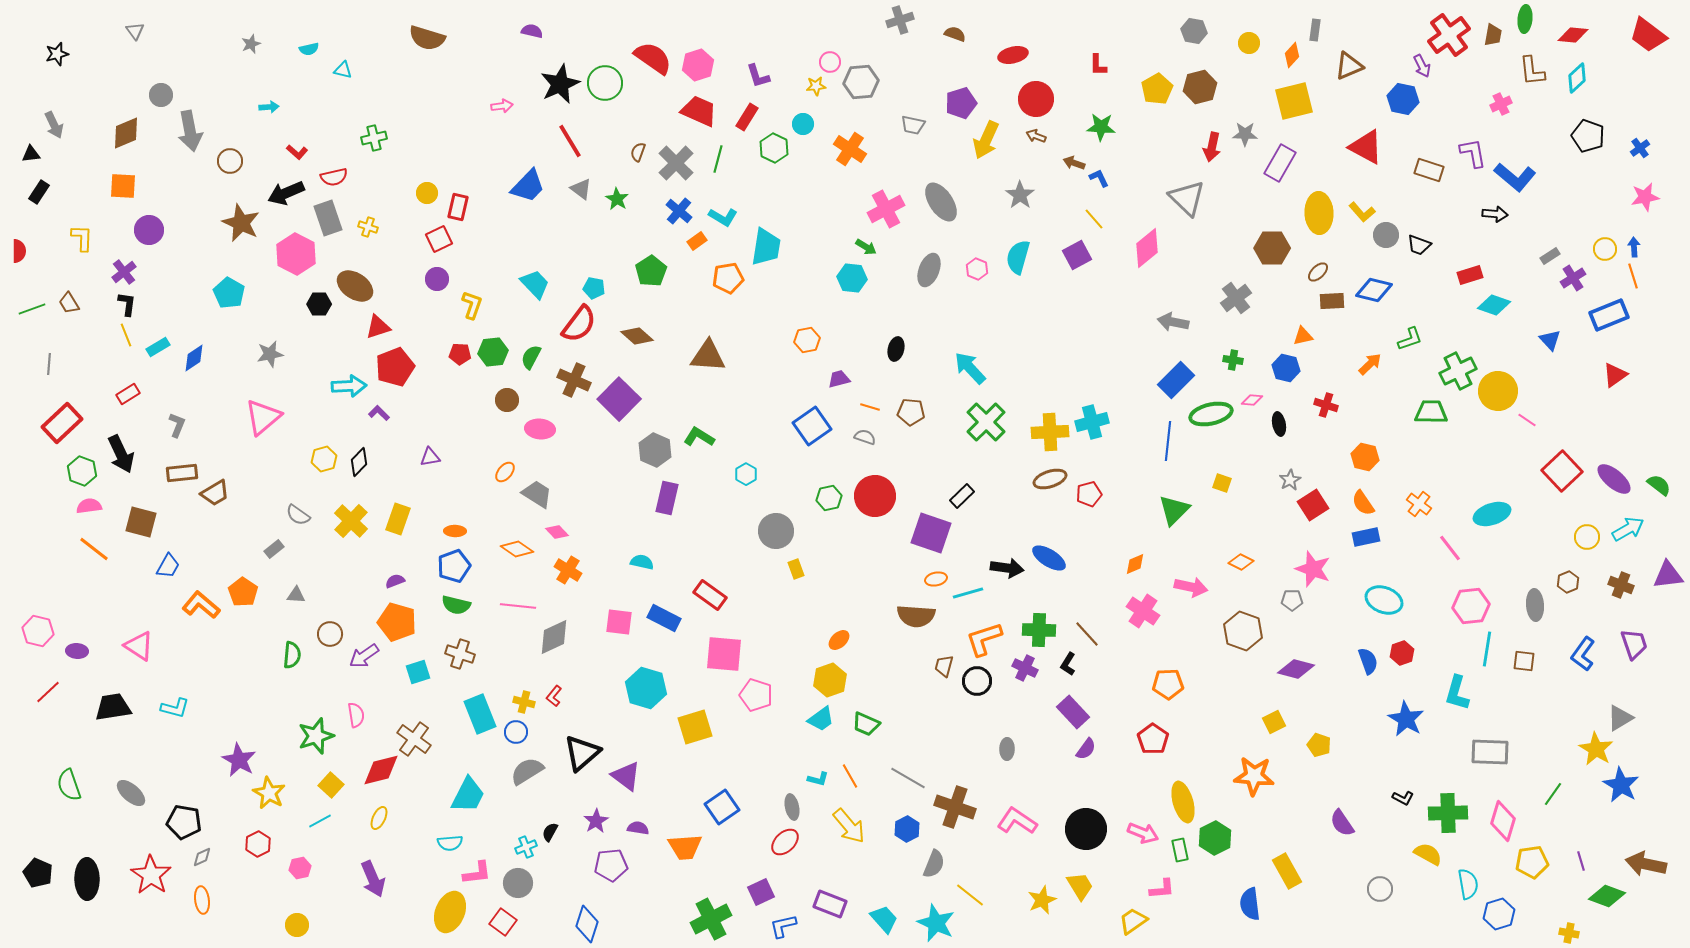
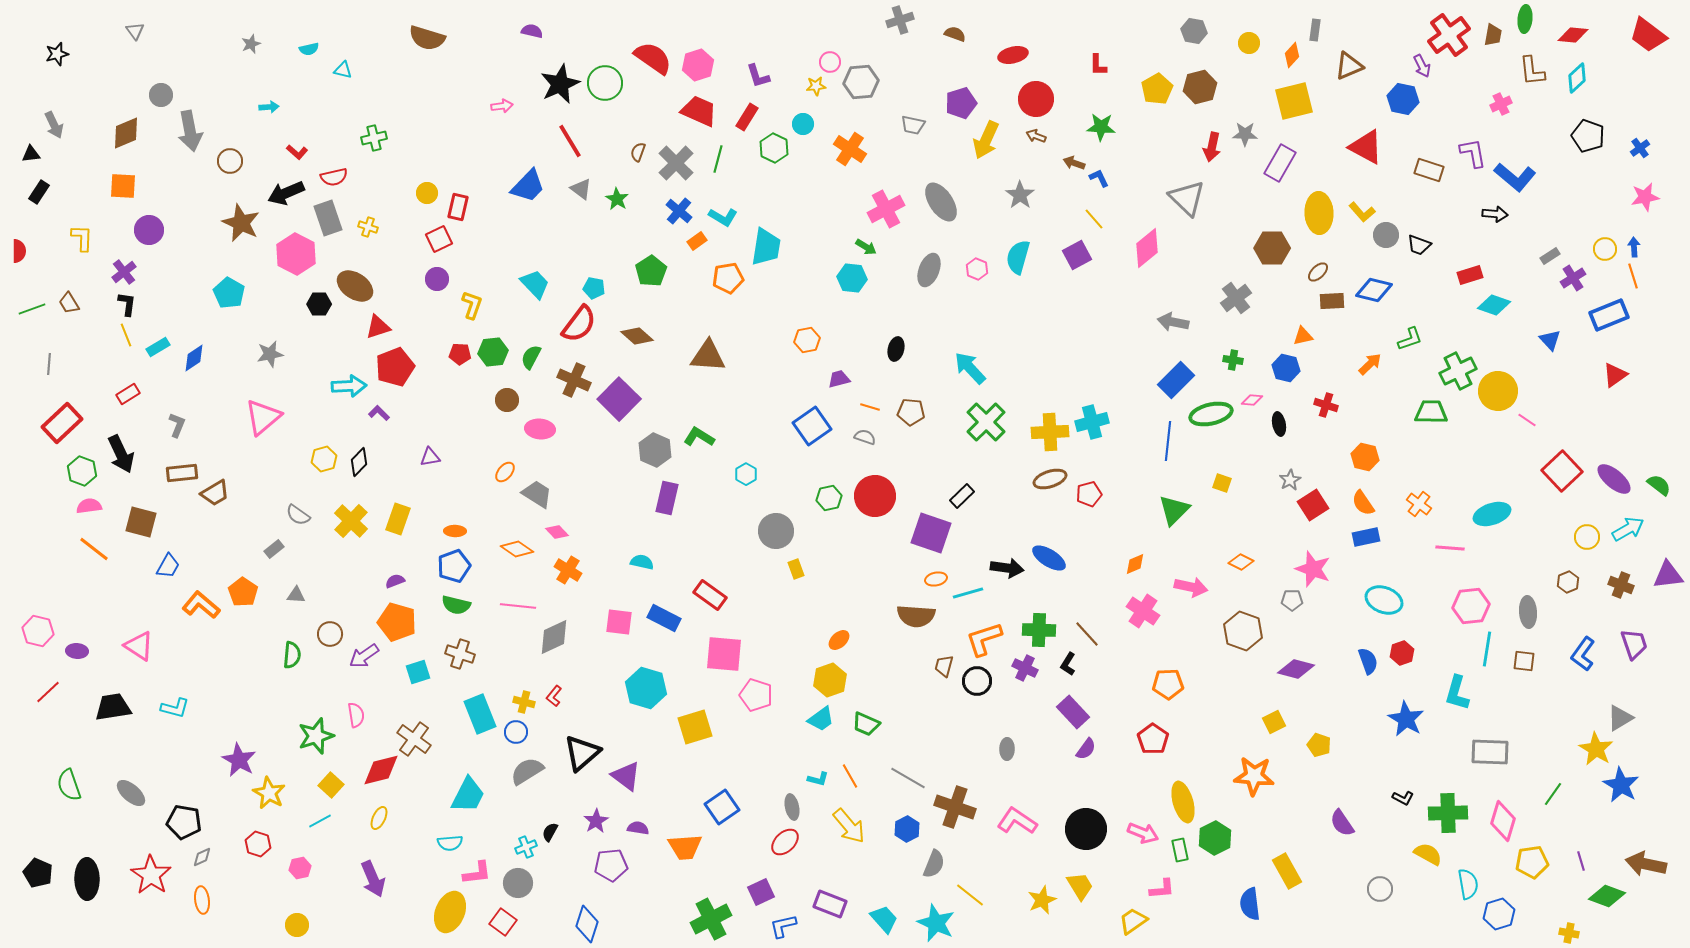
pink line at (1450, 548): rotated 48 degrees counterclockwise
gray ellipse at (1535, 605): moved 7 px left, 7 px down
red hexagon at (258, 844): rotated 15 degrees counterclockwise
